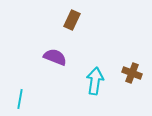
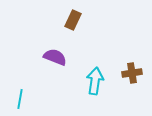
brown rectangle: moved 1 px right
brown cross: rotated 30 degrees counterclockwise
